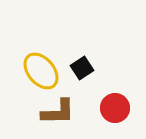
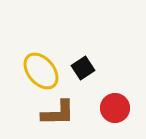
black square: moved 1 px right
brown L-shape: moved 1 px down
